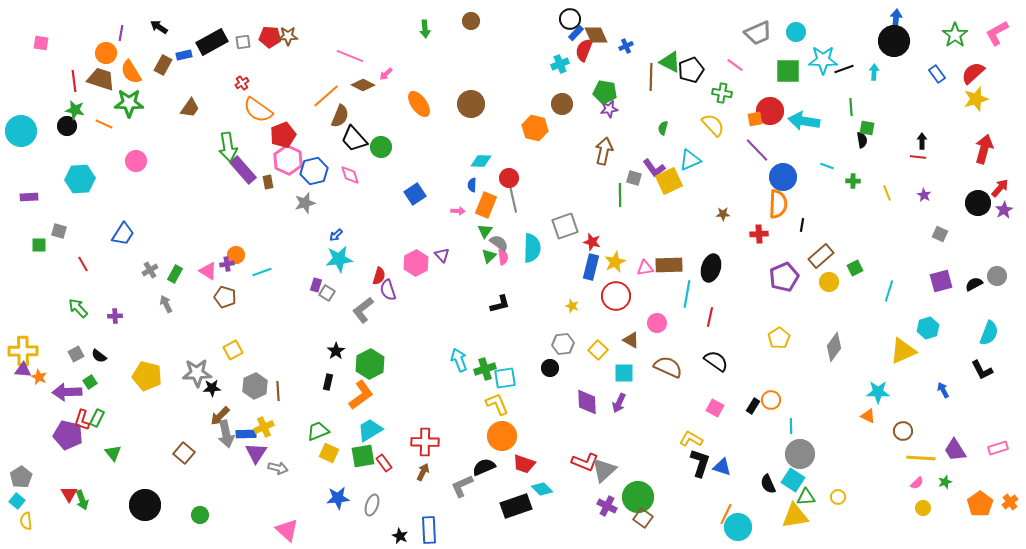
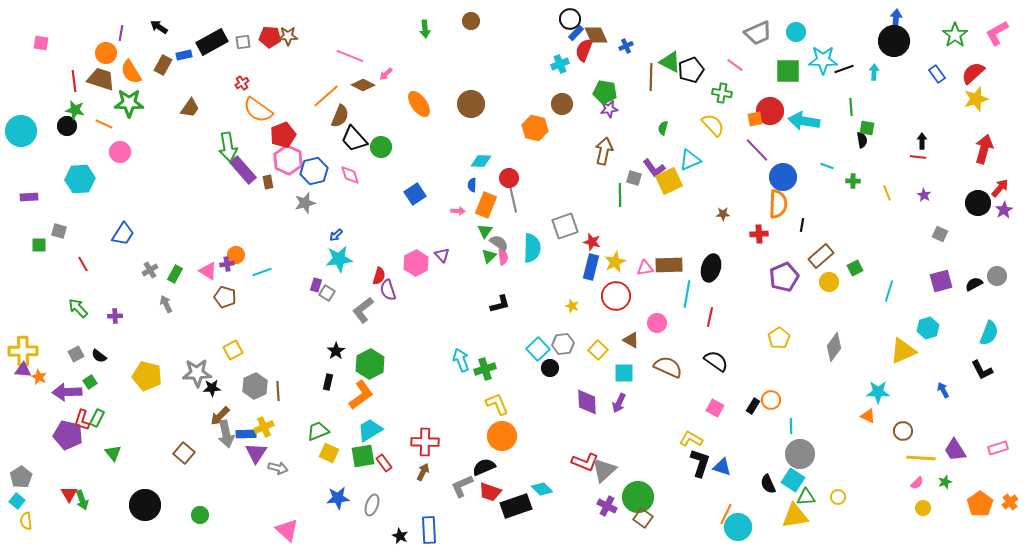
pink circle at (136, 161): moved 16 px left, 9 px up
cyan arrow at (459, 360): moved 2 px right
cyan square at (505, 378): moved 33 px right, 29 px up; rotated 35 degrees counterclockwise
red trapezoid at (524, 464): moved 34 px left, 28 px down
